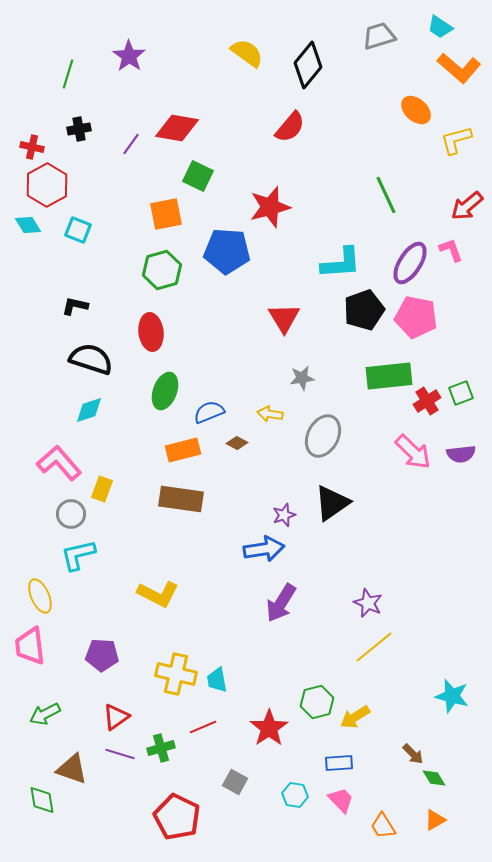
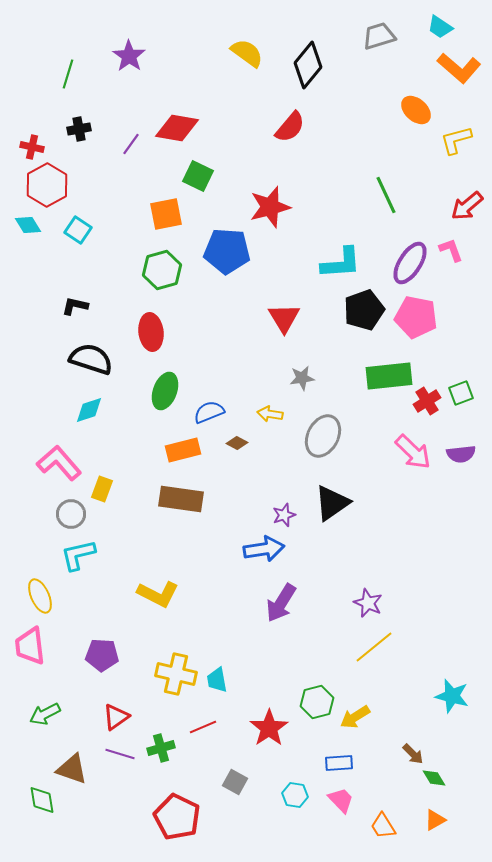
cyan square at (78, 230): rotated 12 degrees clockwise
